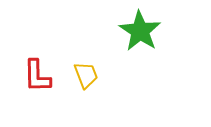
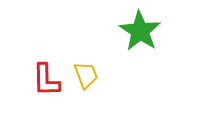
red L-shape: moved 9 px right, 4 px down
